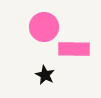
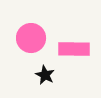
pink circle: moved 13 px left, 11 px down
